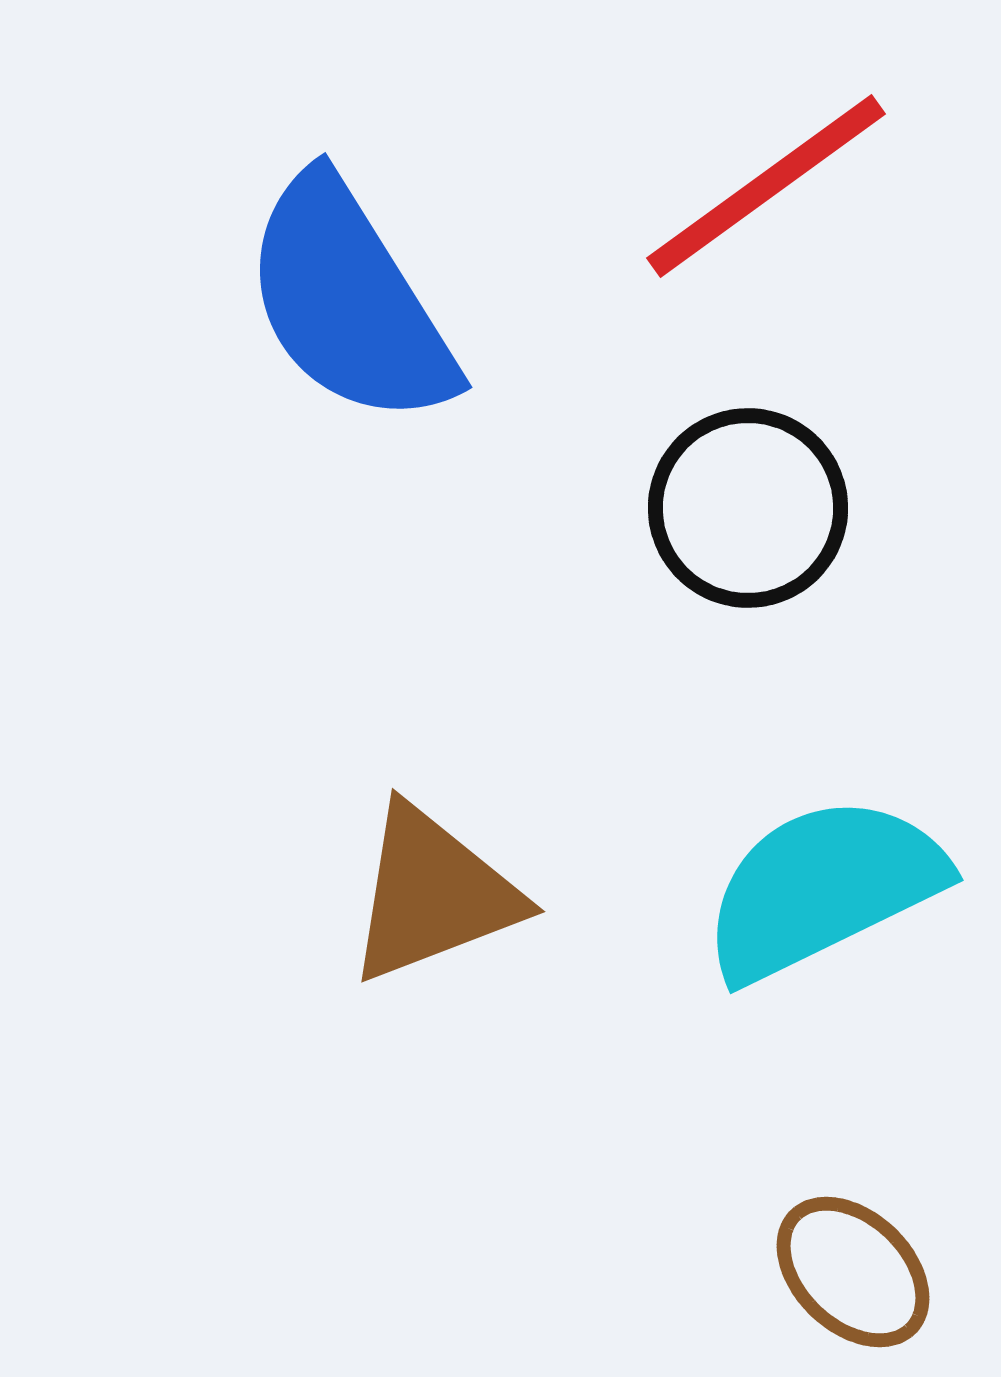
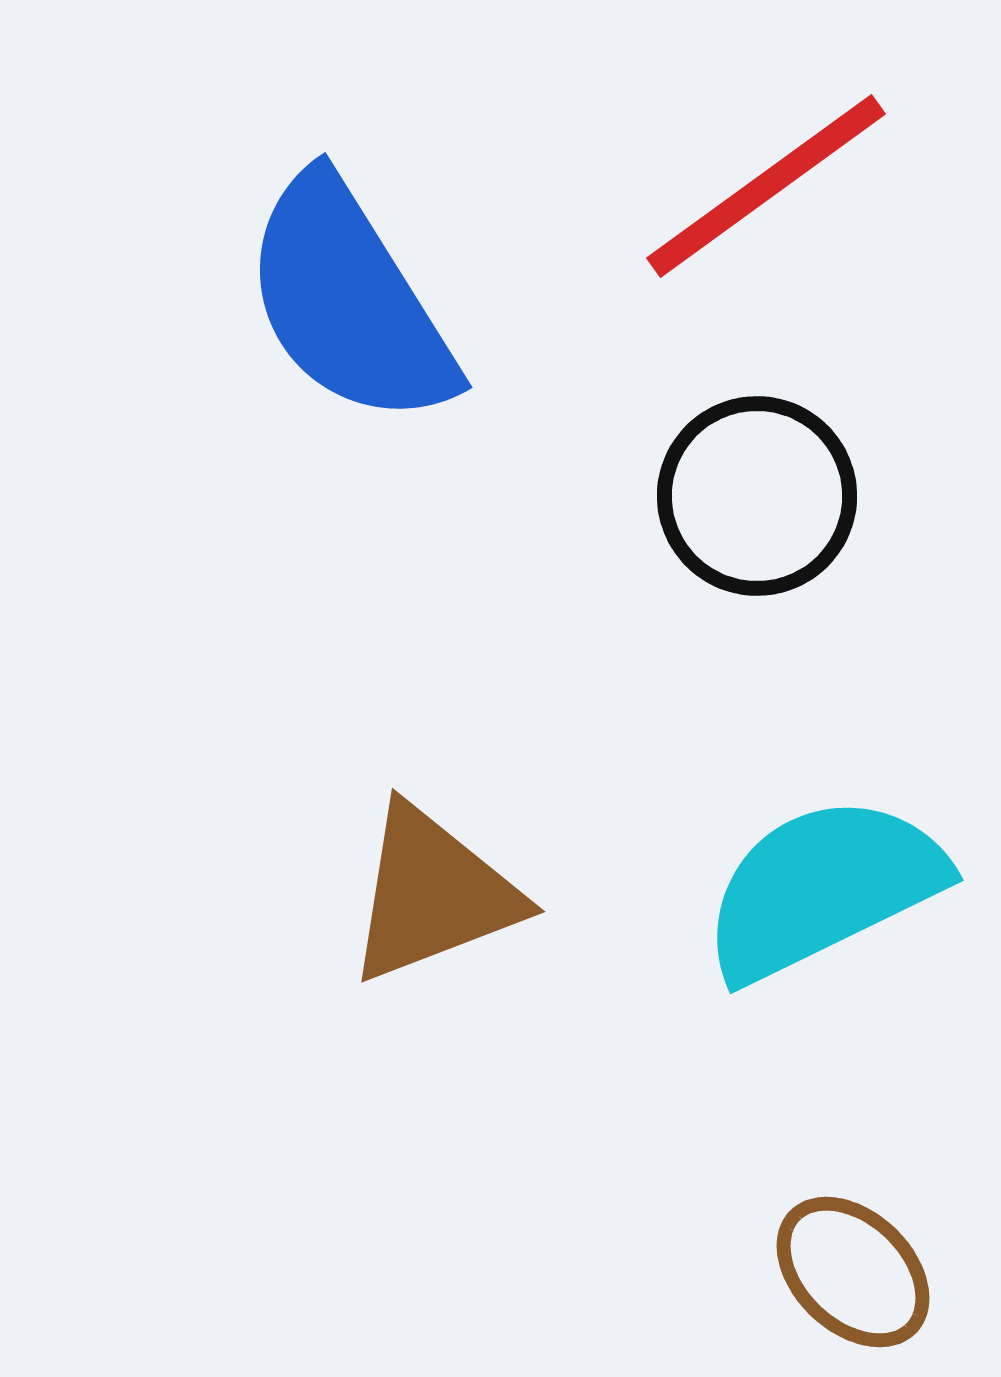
black circle: moved 9 px right, 12 px up
